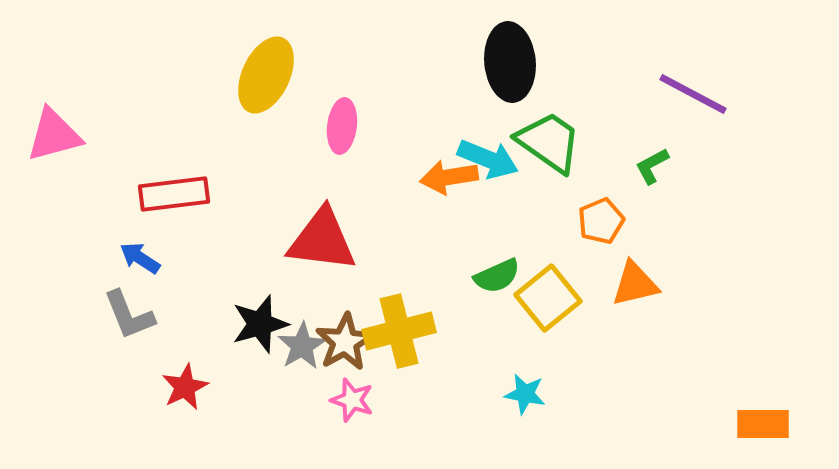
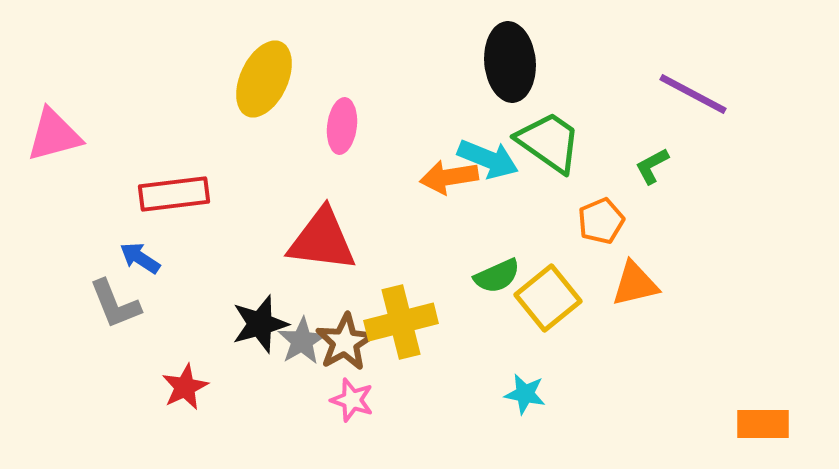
yellow ellipse: moved 2 px left, 4 px down
gray L-shape: moved 14 px left, 11 px up
yellow cross: moved 2 px right, 9 px up
gray star: moved 5 px up
